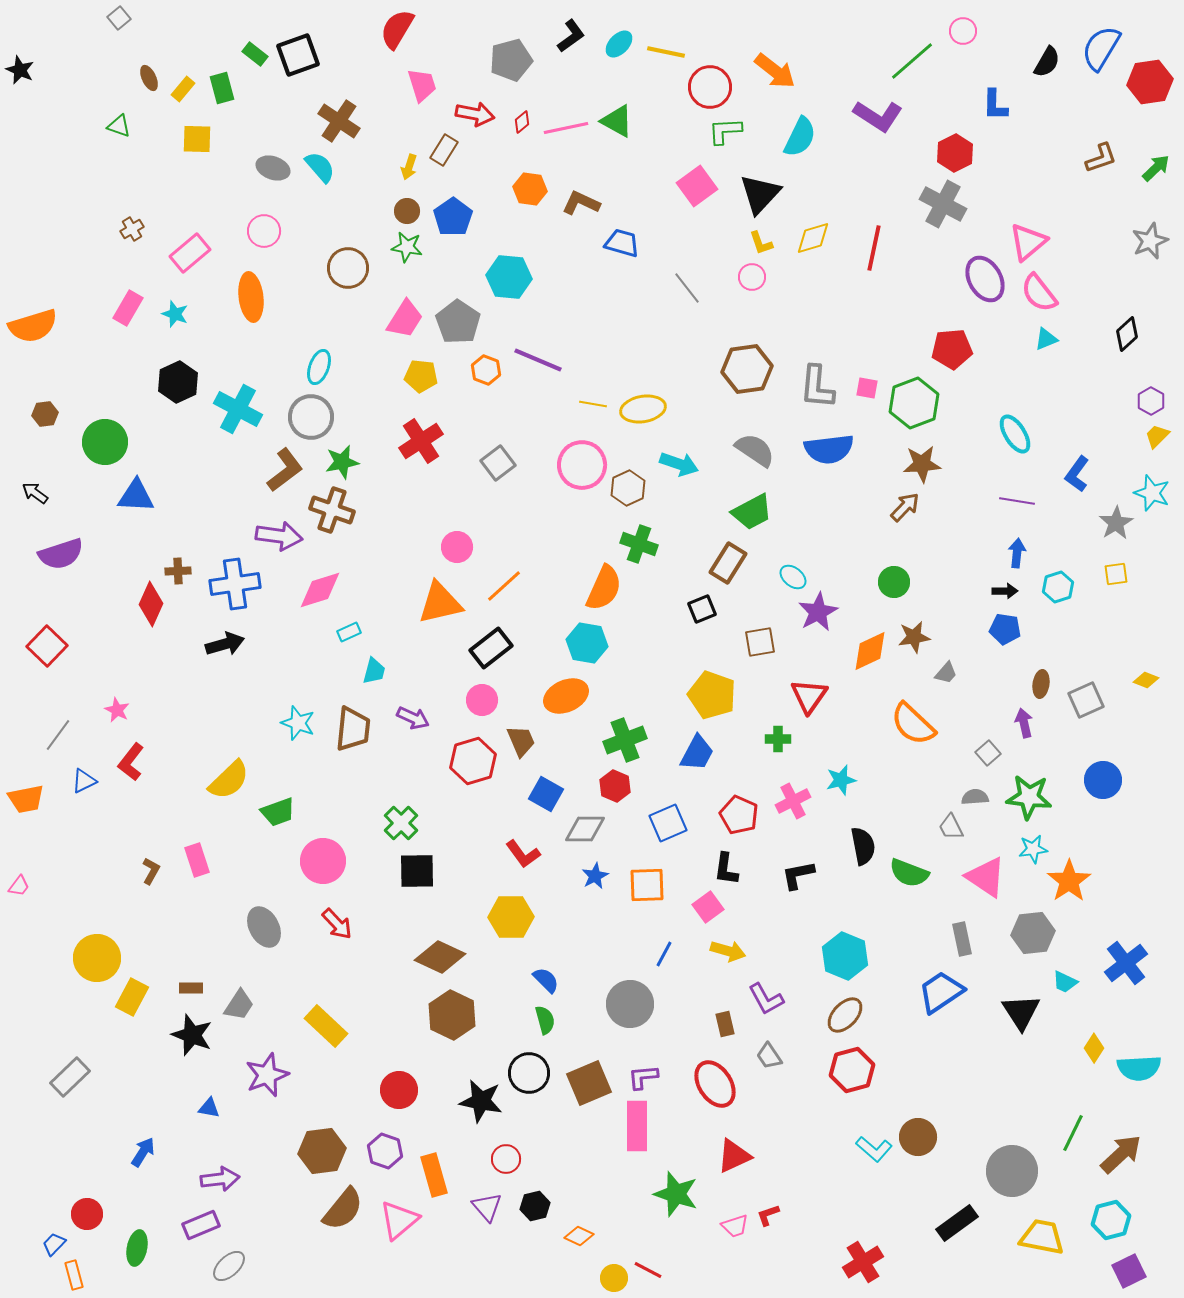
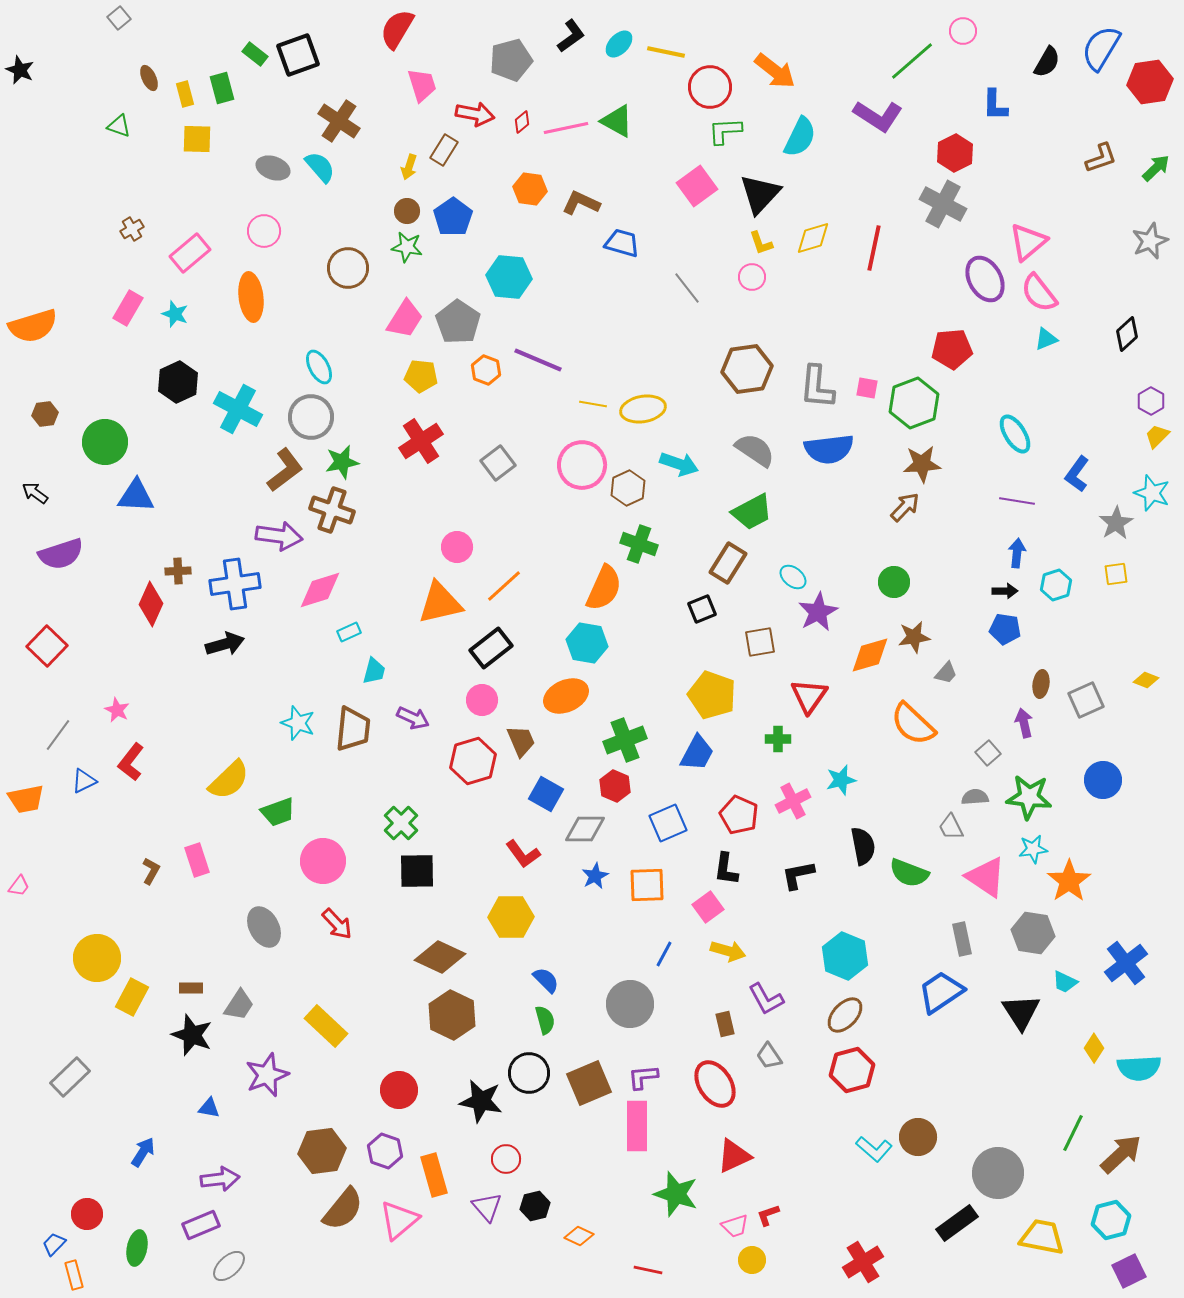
yellow rectangle at (183, 89): moved 2 px right, 5 px down; rotated 55 degrees counterclockwise
cyan ellipse at (319, 367): rotated 48 degrees counterclockwise
cyan hexagon at (1058, 587): moved 2 px left, 2 px up
orange diamond at (870, 651): moved 4 px down; rotated 9 degrees clockwise
gray hexagon at (1033, 933): rotated 15 degrees clockwise
gray circle at (1012, 1171): moved 14 px left, 2 px down
red line at (648, 1270): rotated 16 degrees counterclockwise
yellow circle at (614, 1278): moved 138 px right, 18 px up
